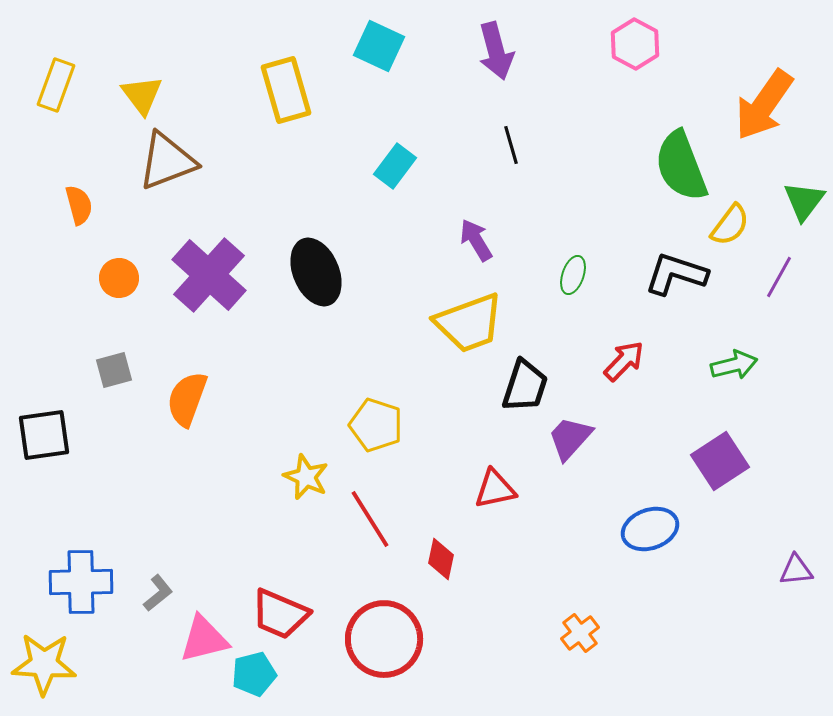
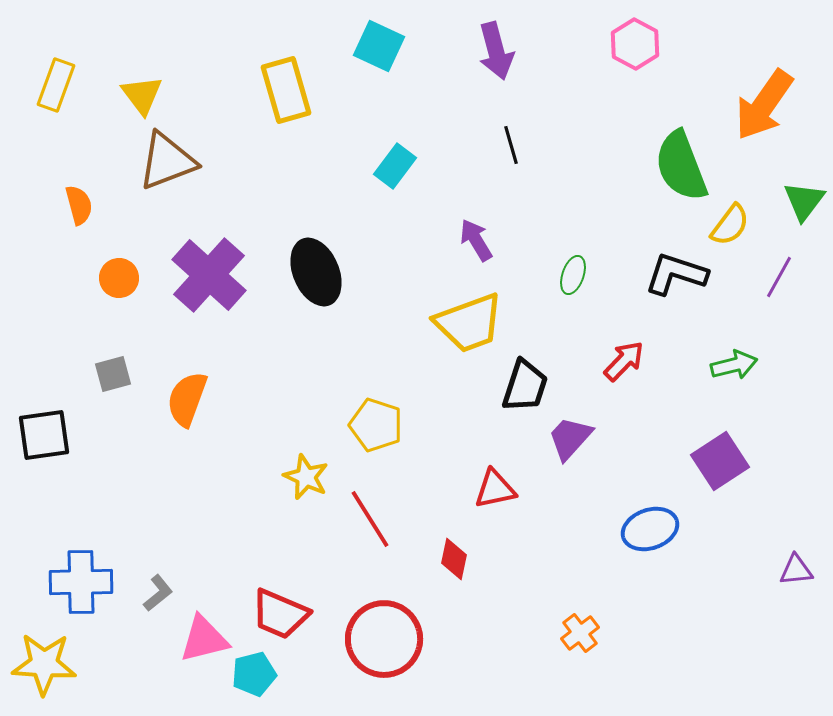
gray square at (114, 370): moved 1 px left, 4 px down
red diamond at (441, 559): moved 13 px right
